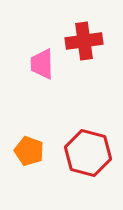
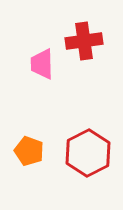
red hexagon: rotated 18 degrees clockwise
